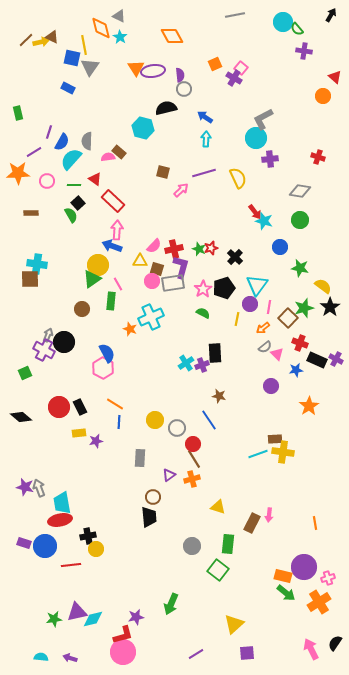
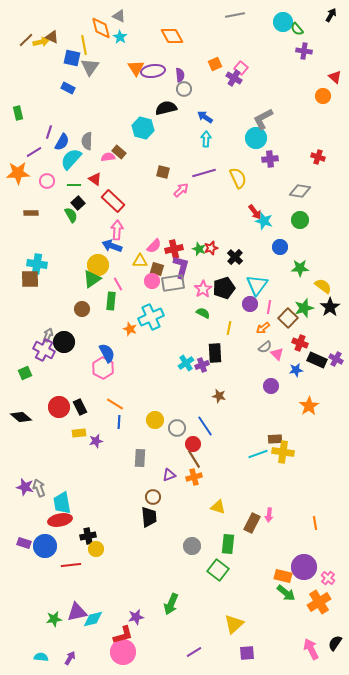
green star at (300, 268): rotated 12 degrees counterclockwise
yellow line at (237, 319): moved 8 px left, 9 px down
blue line at (209, 420): moved 4 px left, 6 px down
purple triangle at (169, 475): rotated 16 degrees clockwise
orange cross at (192, 479): moved 2 px right, 2 px up
pink cross at (328, 578): rotated 32 degrees counterclockwise
purple line at (196, 654): moved 2 px left, 2 px up
purple arrow at (70, 658): rotated 104 degrees clockwise
